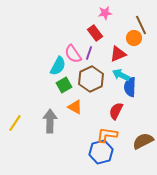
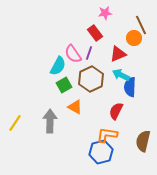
brown semicircle: rotated 50 degrees counterclockwise
